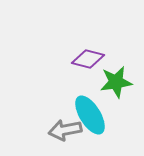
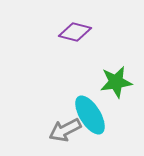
purple diamond: moved 13 px left, 27 px up
gray arrow: rotated 16 degrees counterclockwise
